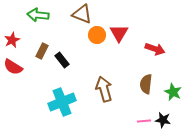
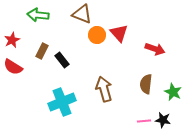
red triangle: rotated 12 degrees counterclockwise
